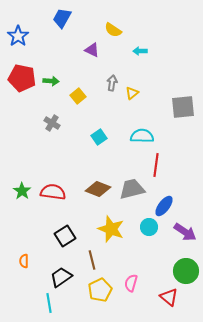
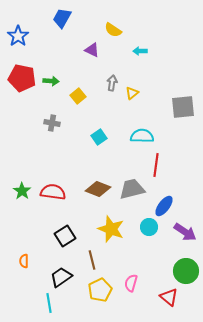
gray cross: rotated 21 degrees counterclockwise
